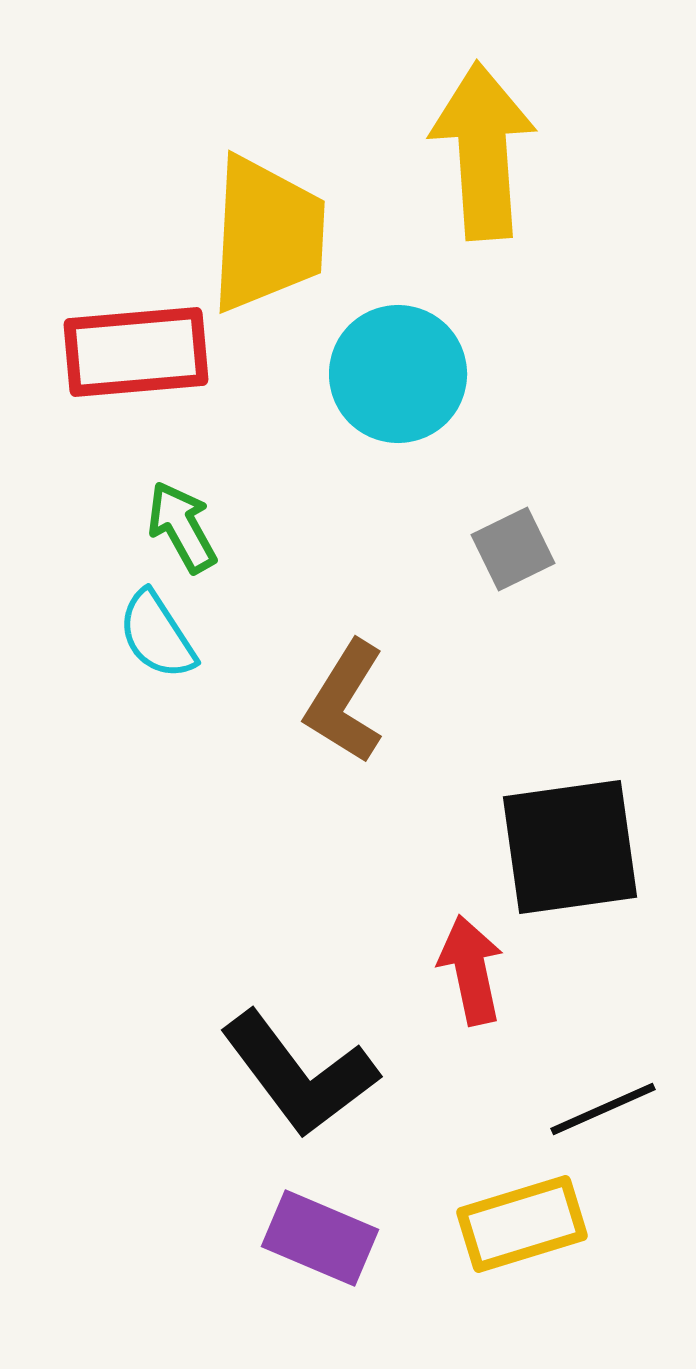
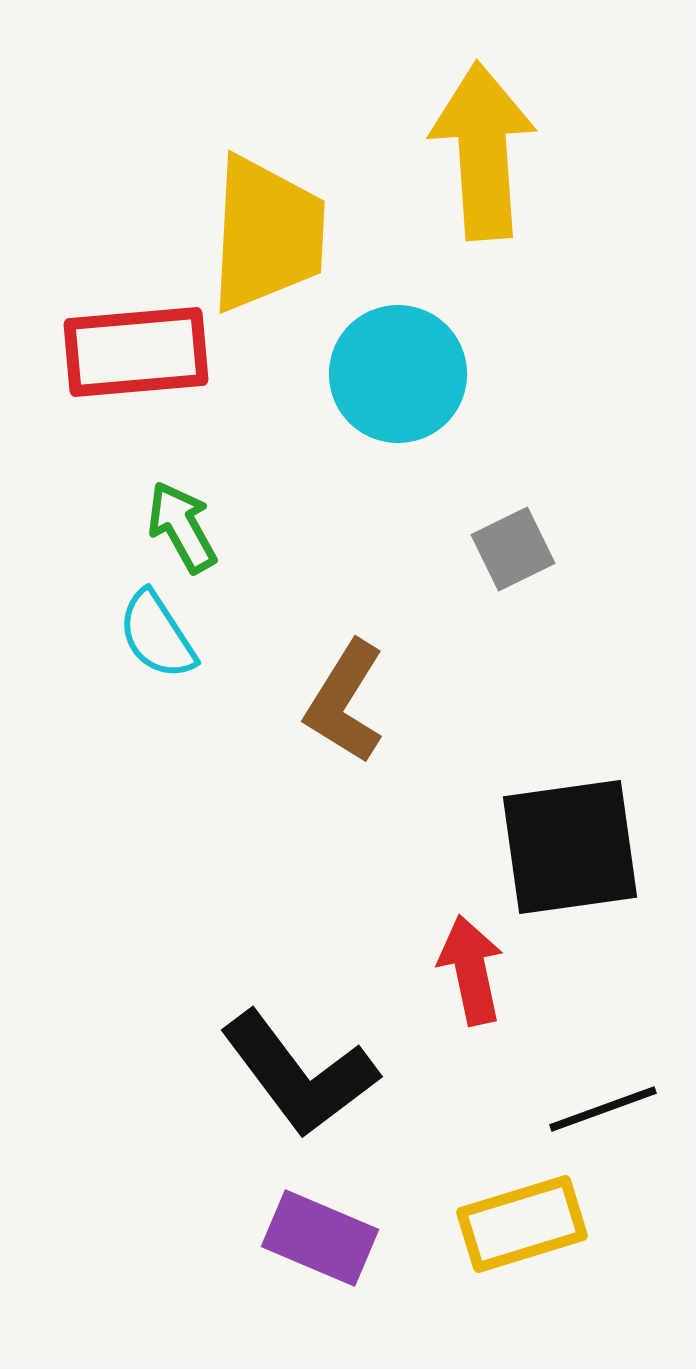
black line: rotated 4 degrees clockwise
